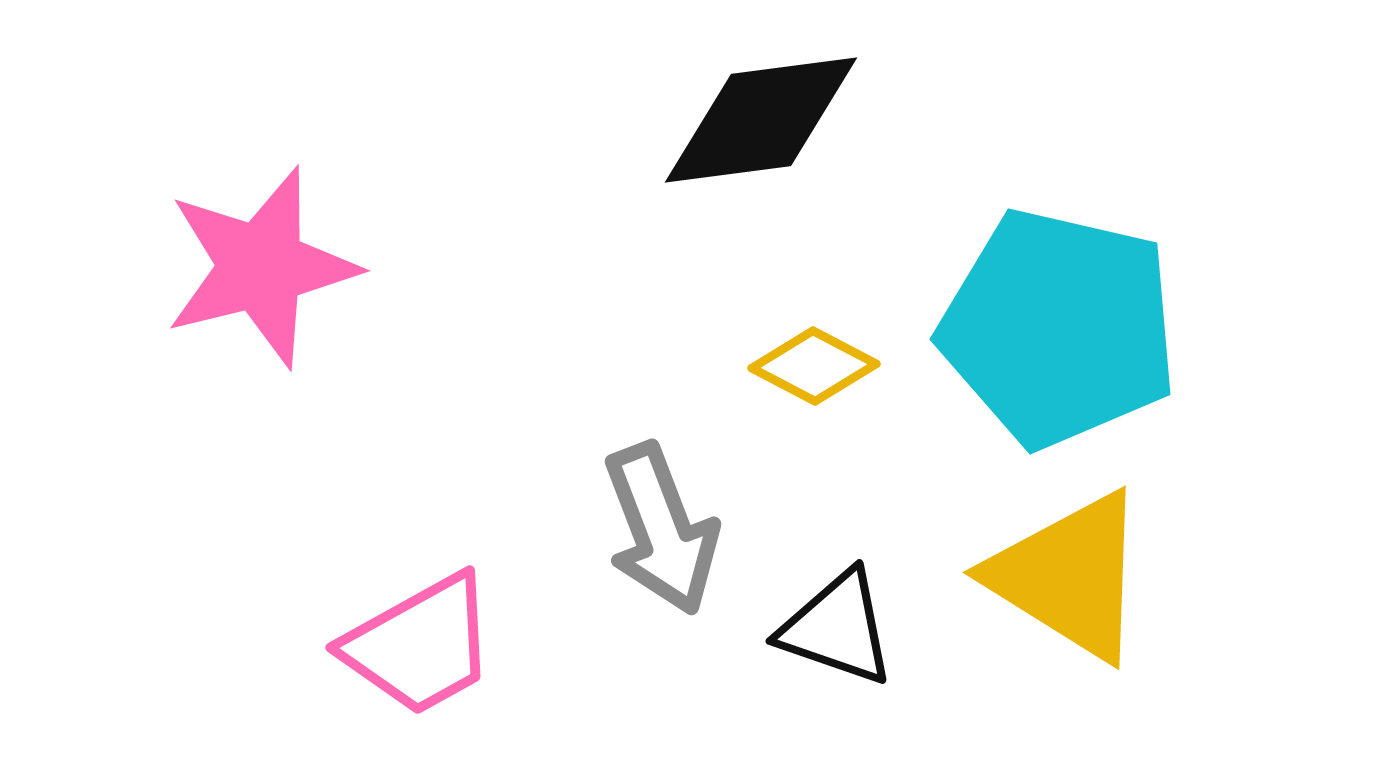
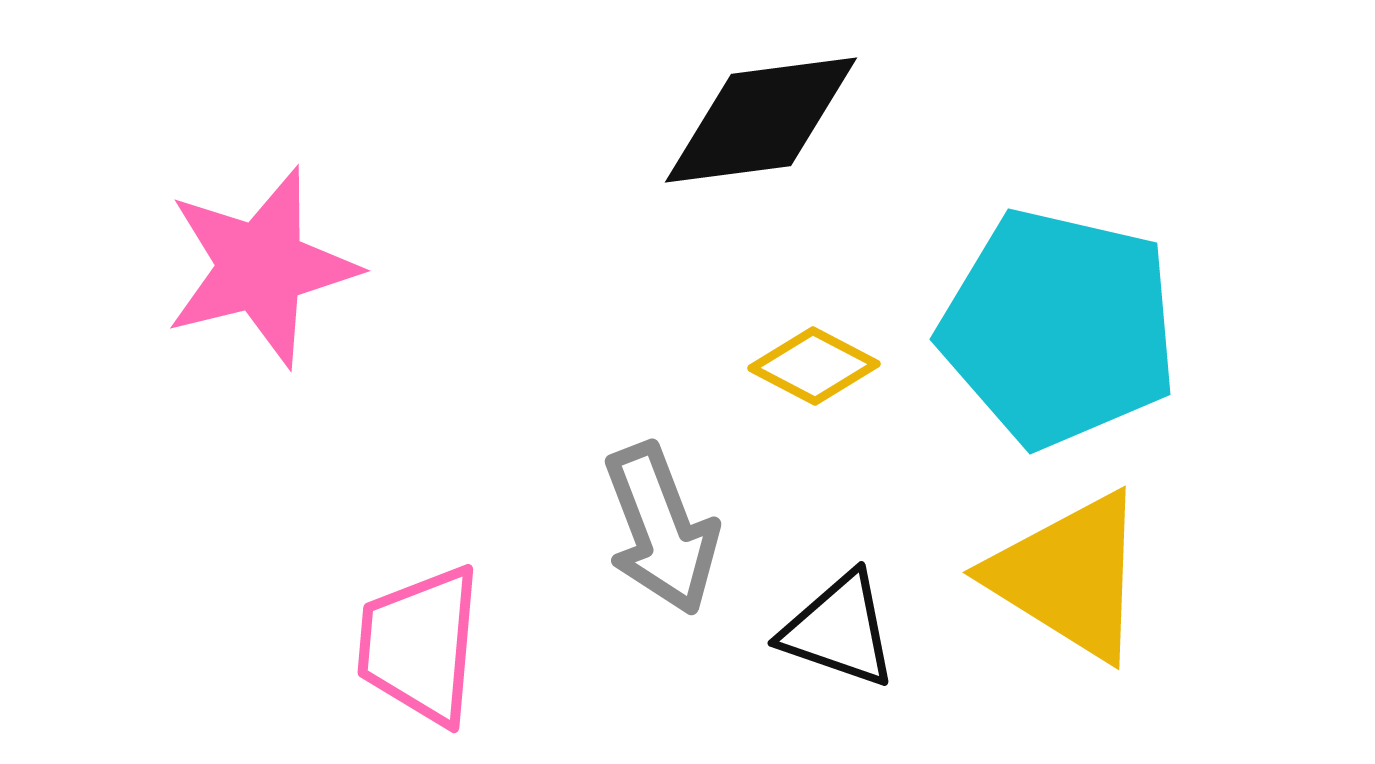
black triangle: moved 2 px right, 2 px down
pink trapezoid: rotated 124 degrees clockwise
